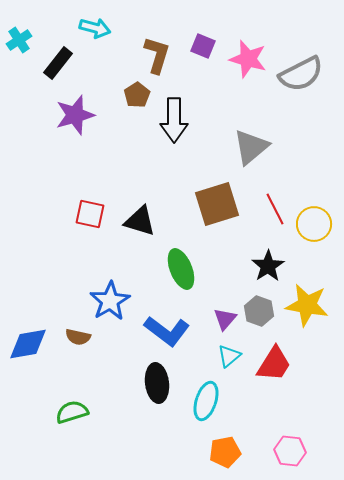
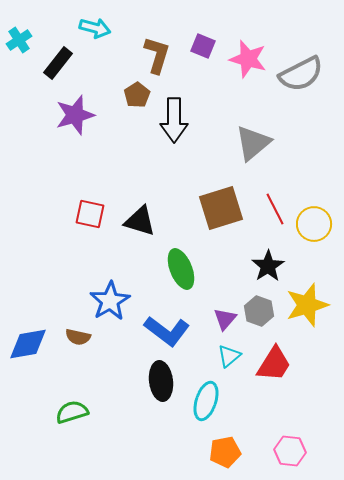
gray triangle: moved 2 px right, 4 px up
brown square: moved 4 px right, 4 px down
yellow star: rotated 27 degrees counterclockwise
black ellipse: moved 4 px right, 2 px up
